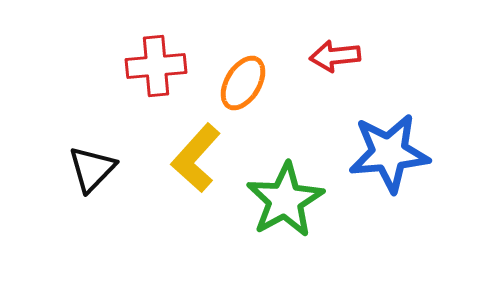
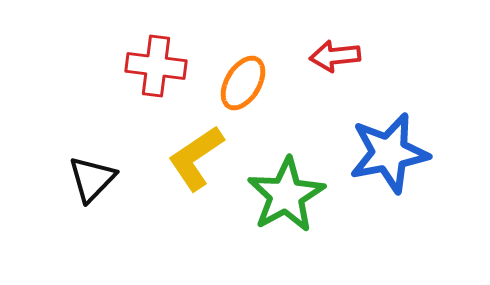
red cross: rotated 12 degrees clockwise
blue star: rotated 6 degrees counterclockwise
yellow L-shape: rotated 14 degrees clockwise
black triangle: moved 10 px down
green star: moved 1 px right, 5 px up
